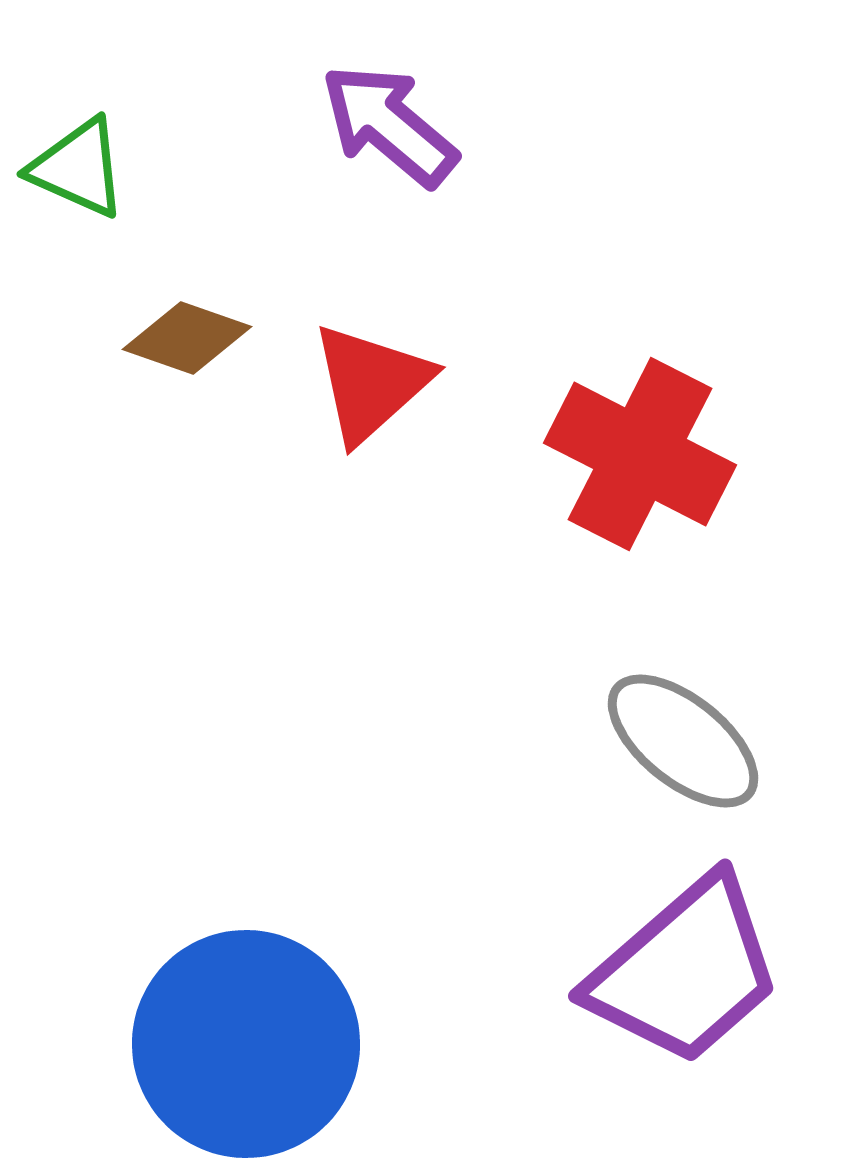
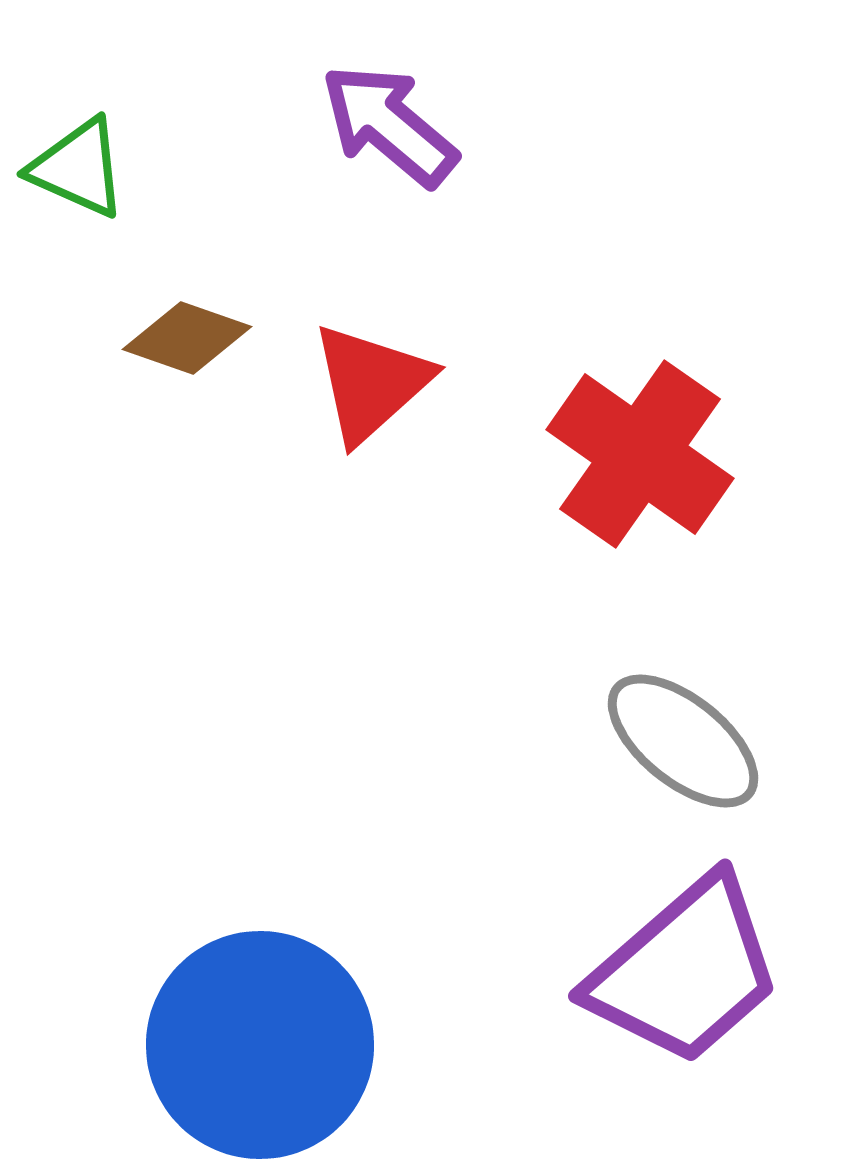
red cross: rotated 8 degrees clockwise
blue circle: moved 14 px right, 1 px down
